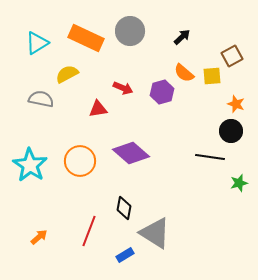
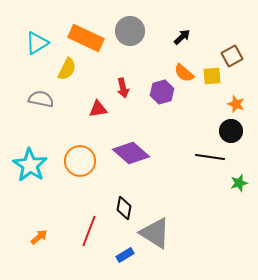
yellow semicircle: moved 5 px up; rotated 145 degrees clockwise
red arrow: rotated 54 degrees clockwise
